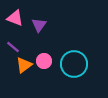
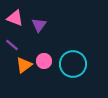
purple line: moved 1 px left, 2 px up
cyan circle: moved 1 px left
